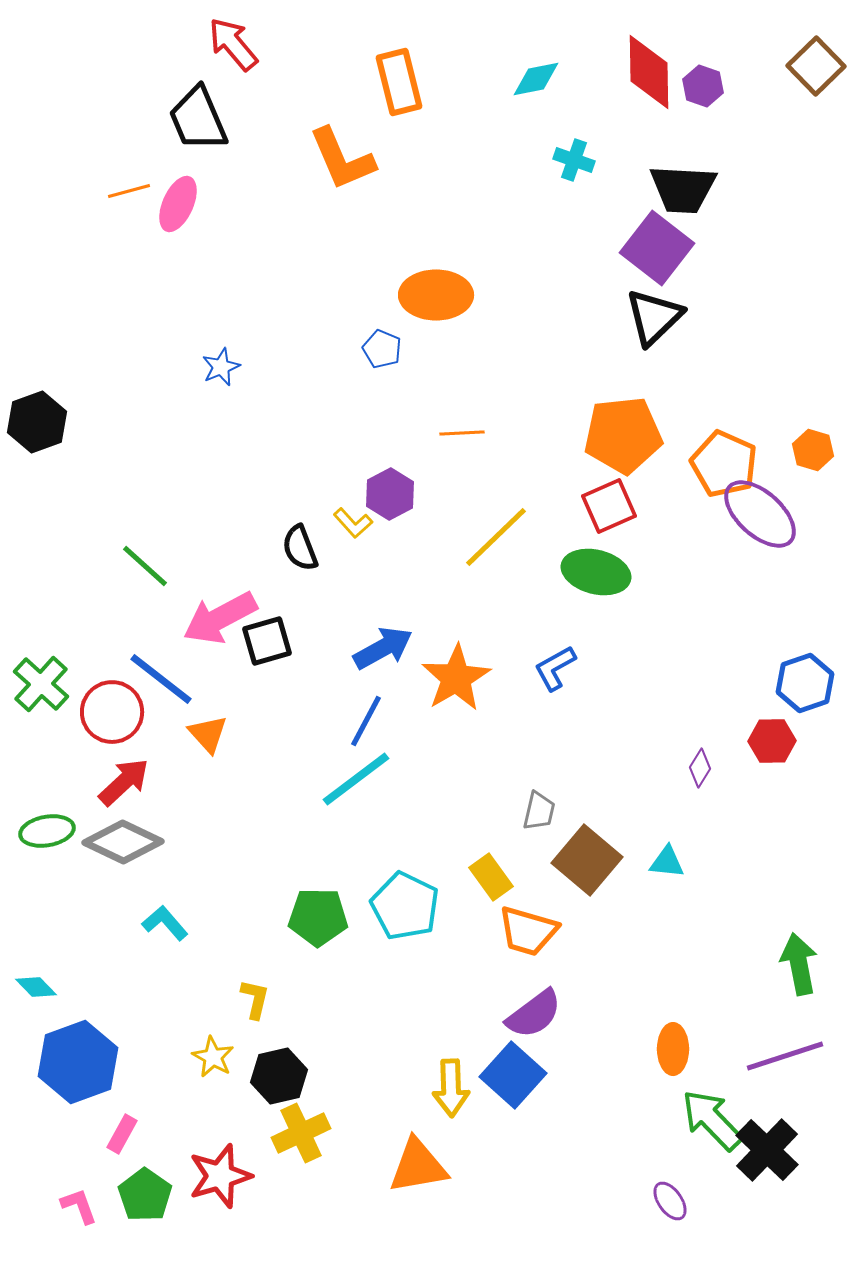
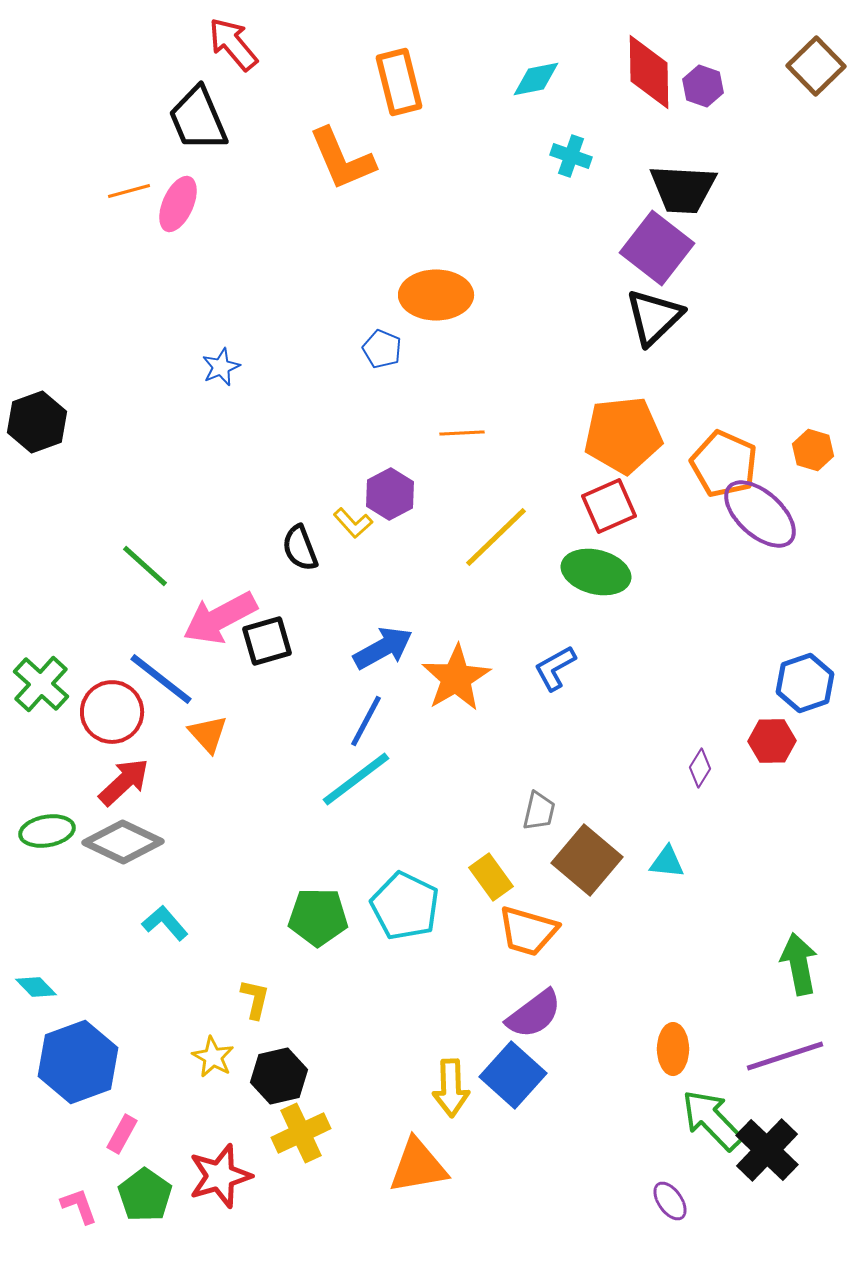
cyan cross at (574, 160): moved 3 px left, 4 px up
